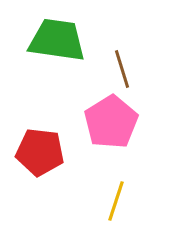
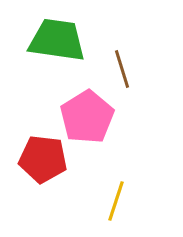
pink pentagon: moved 24 px left, 5 px up
red pentagon: moved 3 px right, 7 px down
